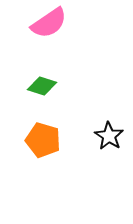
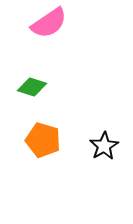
green diamond: moved 10 px left, 1 px down
black star: moved 5 px left, 10 px down; rotated 8 degrees clockwise
